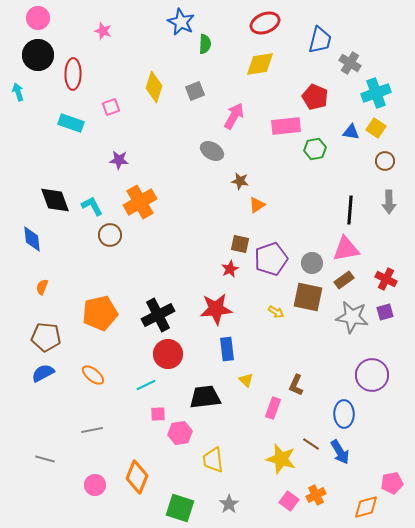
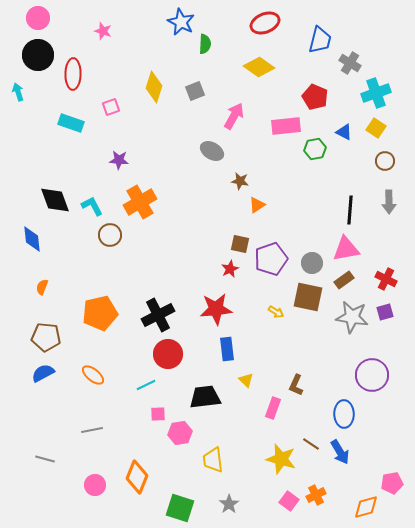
yellow diamond at (260, 64): moved 1 px left, 3 px down; rotated 44 degrees clockwise
blue triangle at (351, 132): moved 7 px left; rotated 18 degrees clockwise
